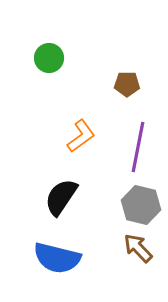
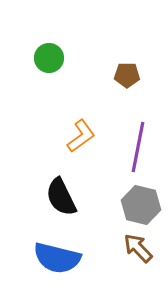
brown pentagon: moved 9 px up
black semicircle: rotated 60 degrees counterclockwise
